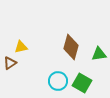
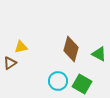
brown diamond: moved 2 px down
green triangle: rotated 35 degrees clockwise
green square: moved 1 px down
